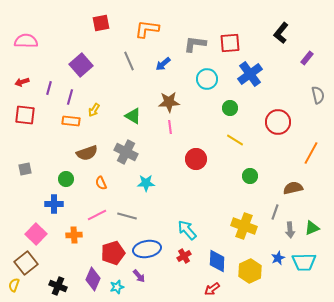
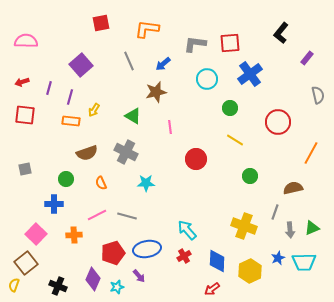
brown star at (169, 102): moved 13 px left, 10 px up; rotated 10 degrees counterclockwise
